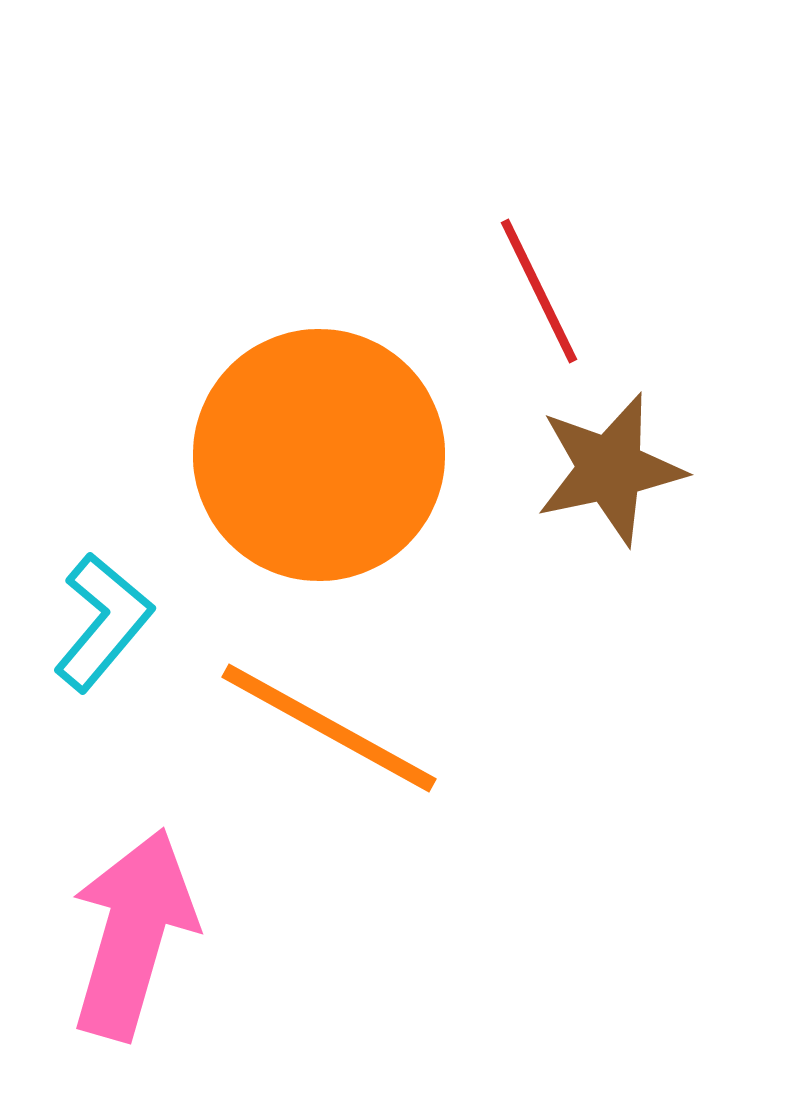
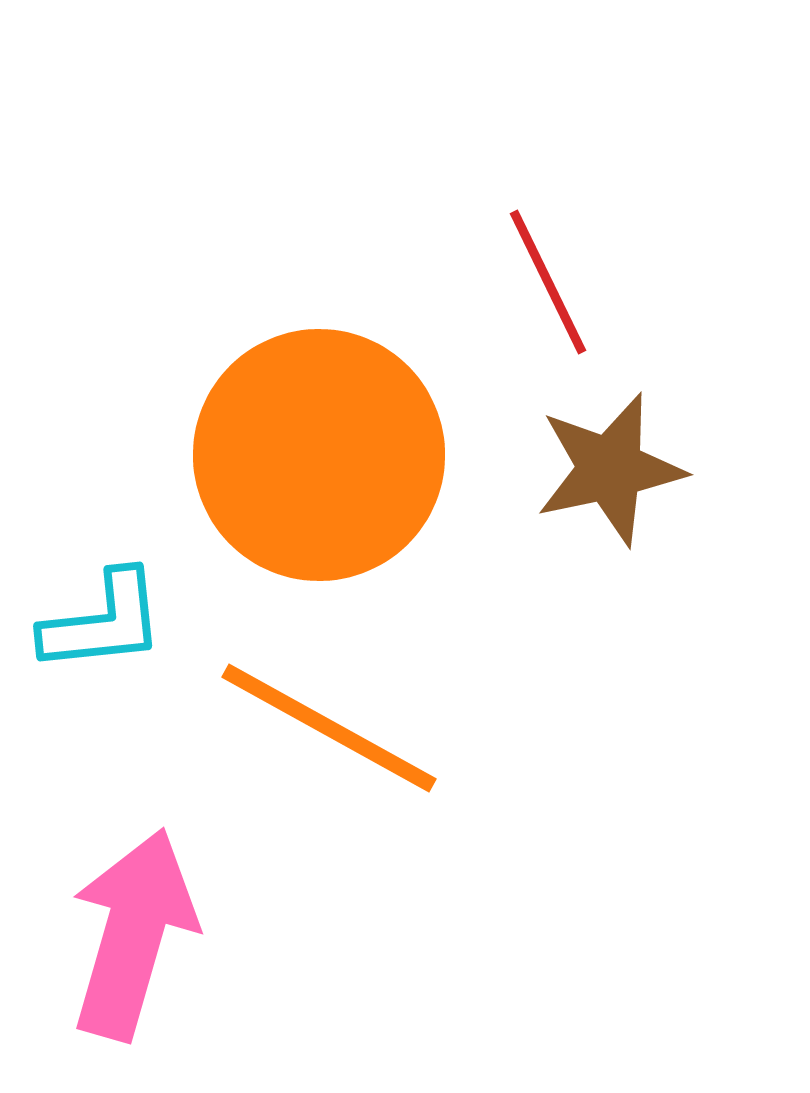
red line: moved 9 px right, 9 px up
cyan L-shape: rotated 44 degrees clockwise
